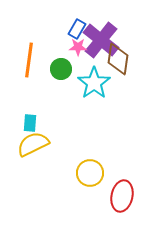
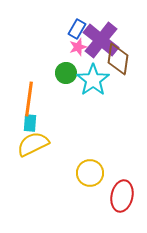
pink star: rotated 18 degrees counterclockwise
orange line: moved 39 px down
green circle: moved 5 px right, 4 px down
cyan star: moved 1 px left, 3 px up
